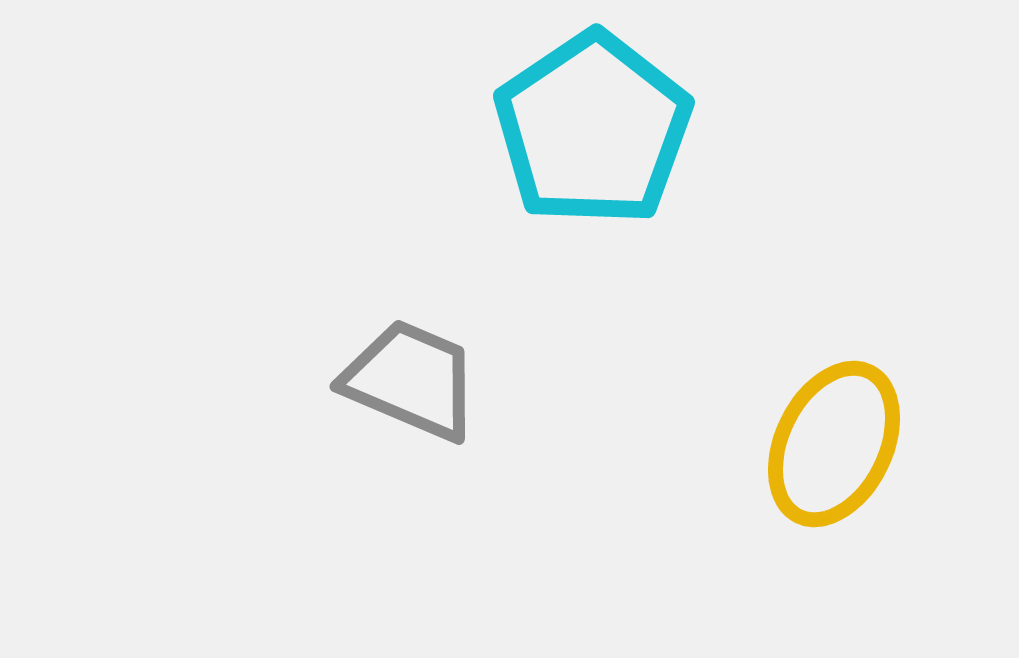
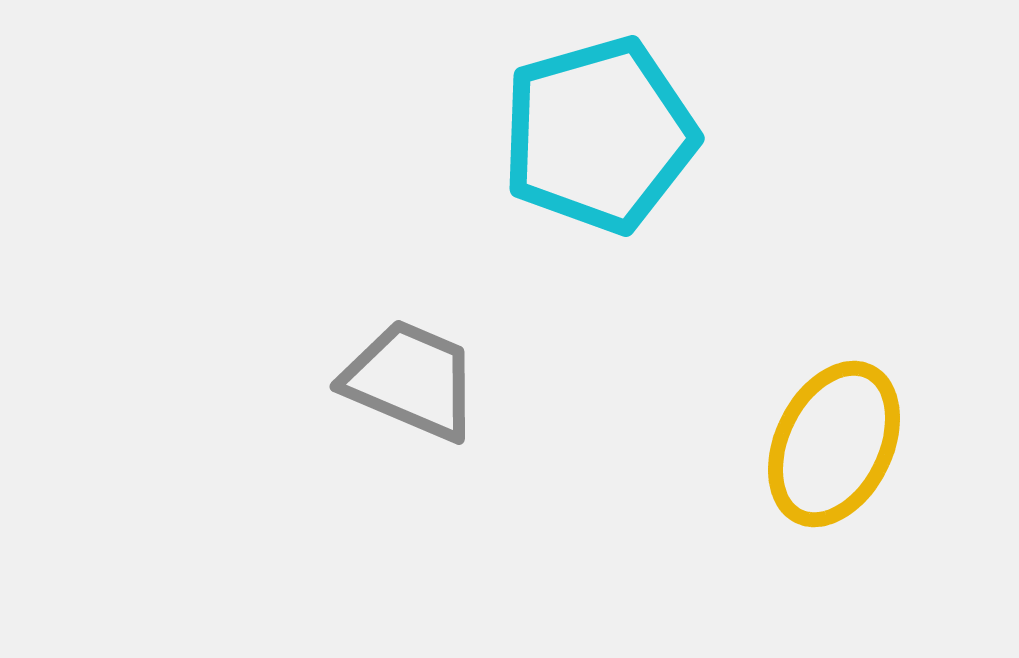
cyan pentagon: moved 6 px right, 6 px down; rotated 18 degrees clockwise
